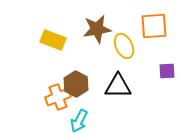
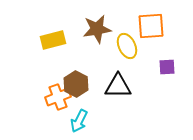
orange square: moved 3 px left
yellow rectangle: rotated 35 degrees counterclockwise
yellow ellipse: moved 3 px right
purple square: moved 4 px up
